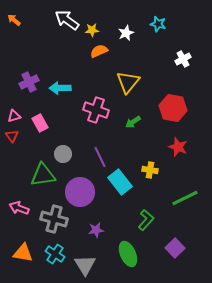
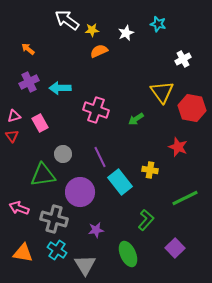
orange arrow: moved 14 px right, 29 px down
yellow triangle: moved 34 px right, 10 px down; rotated 15 degrees counterclockwise
red hexagon: moved 19 px right
green arrow: moved 3 px right, 3 px up
cyan cross: moved 2 px right, 4 px up
